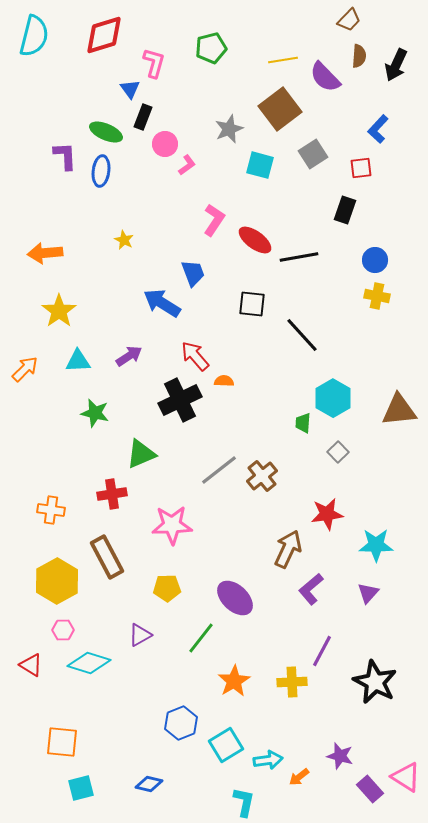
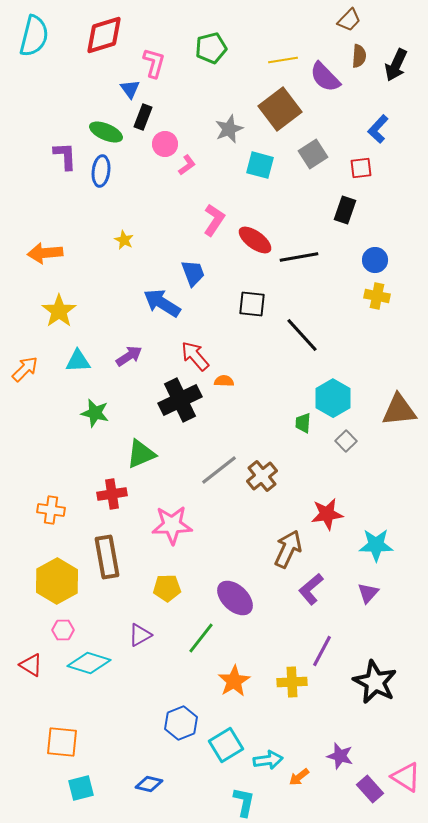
gray square at (338, 452): moved 8 px right, 11 px up
brown rectangle at (107, 557): rotated 18 degrees clockwise
